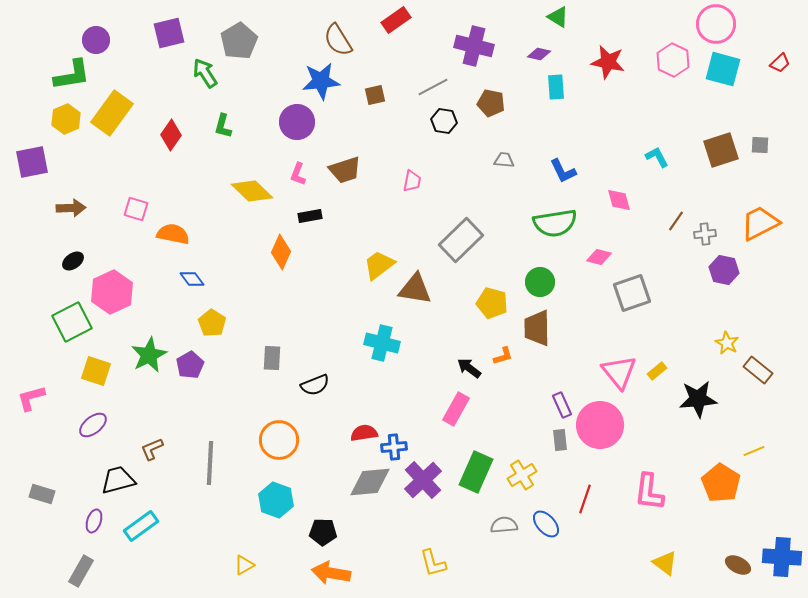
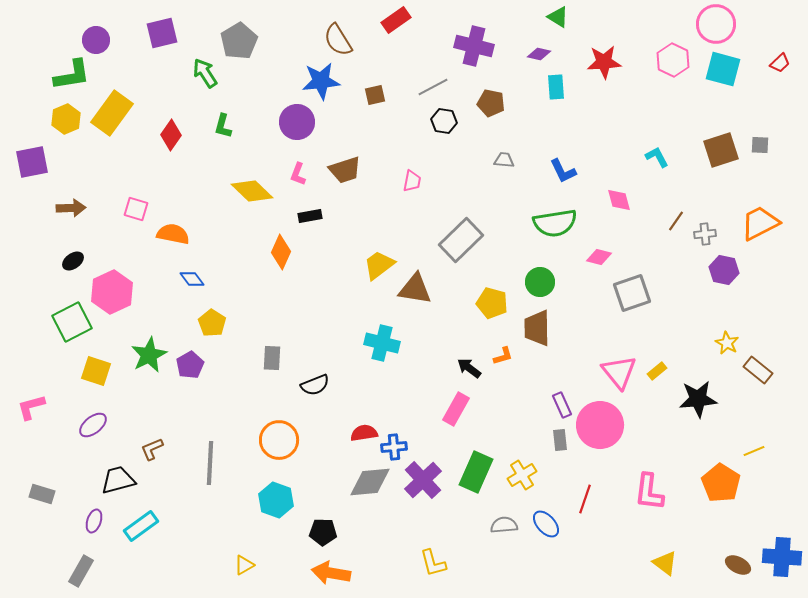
purple square at (169, 33): moved 7 px left
red star at (608, 62): moved 4 px left; rotated 16 degrees counterclockwise
pink L-shape at (31, 398): moved 9 px down
